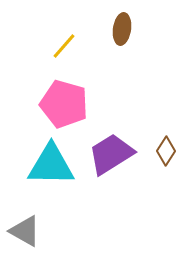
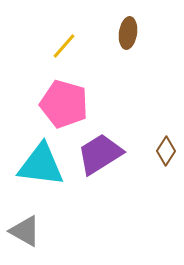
brown ellipse: moved 6 px right, 4 px down
purple trapezoid: moved 11 px left
cyan triangle: moved 10 px left; rotated 6 degrees clockwise
